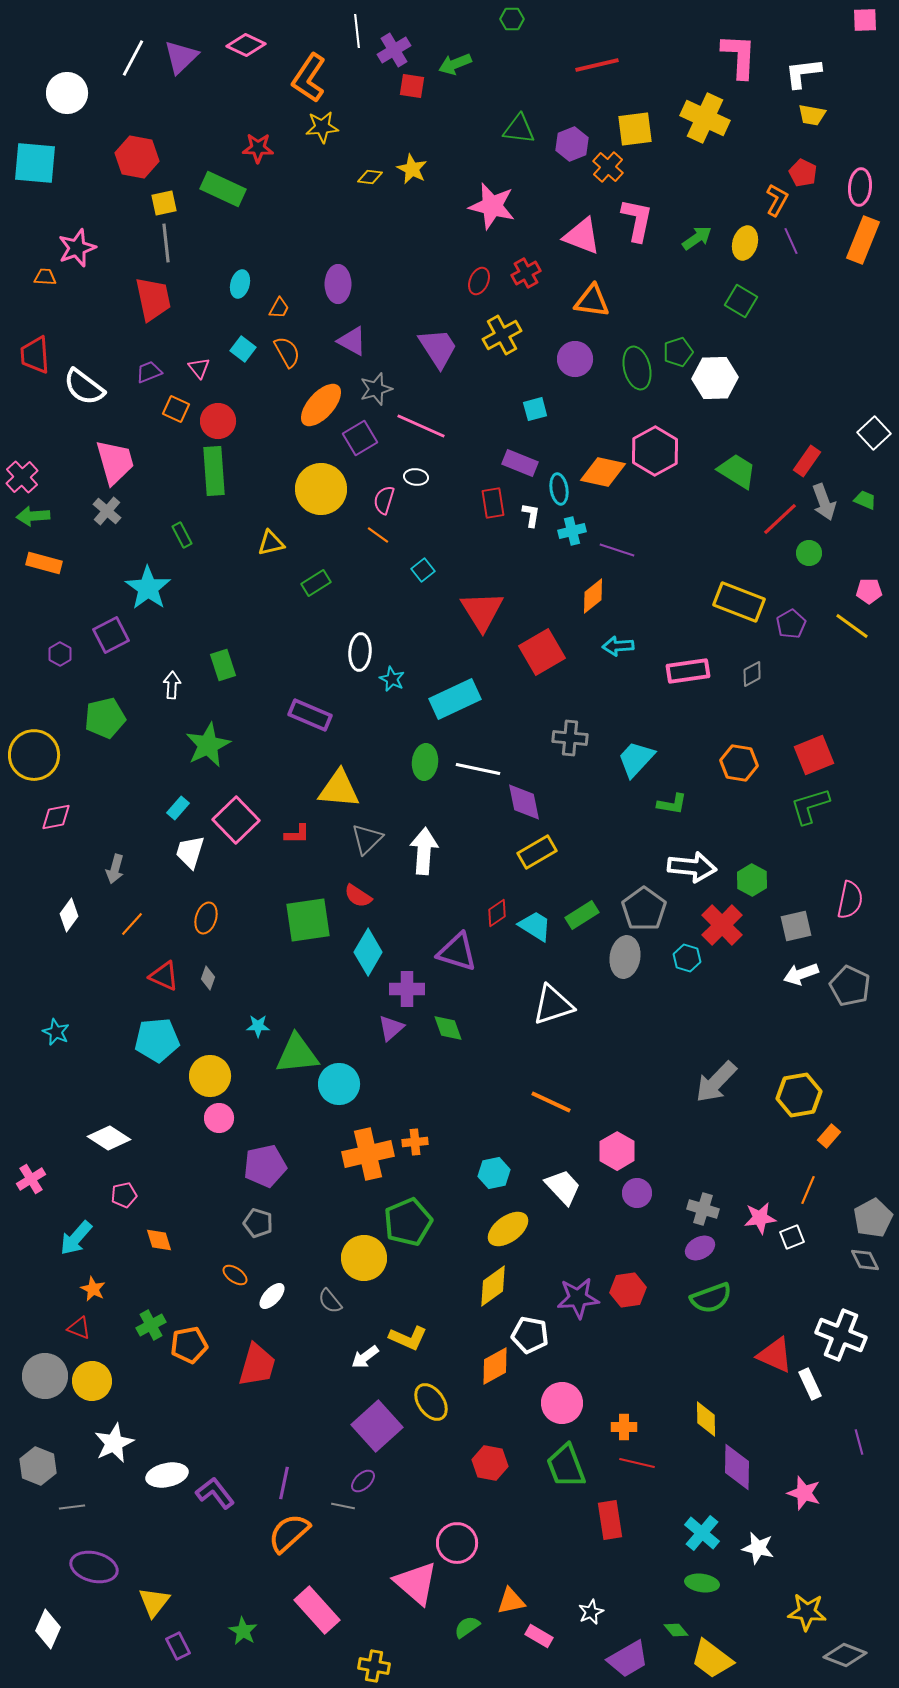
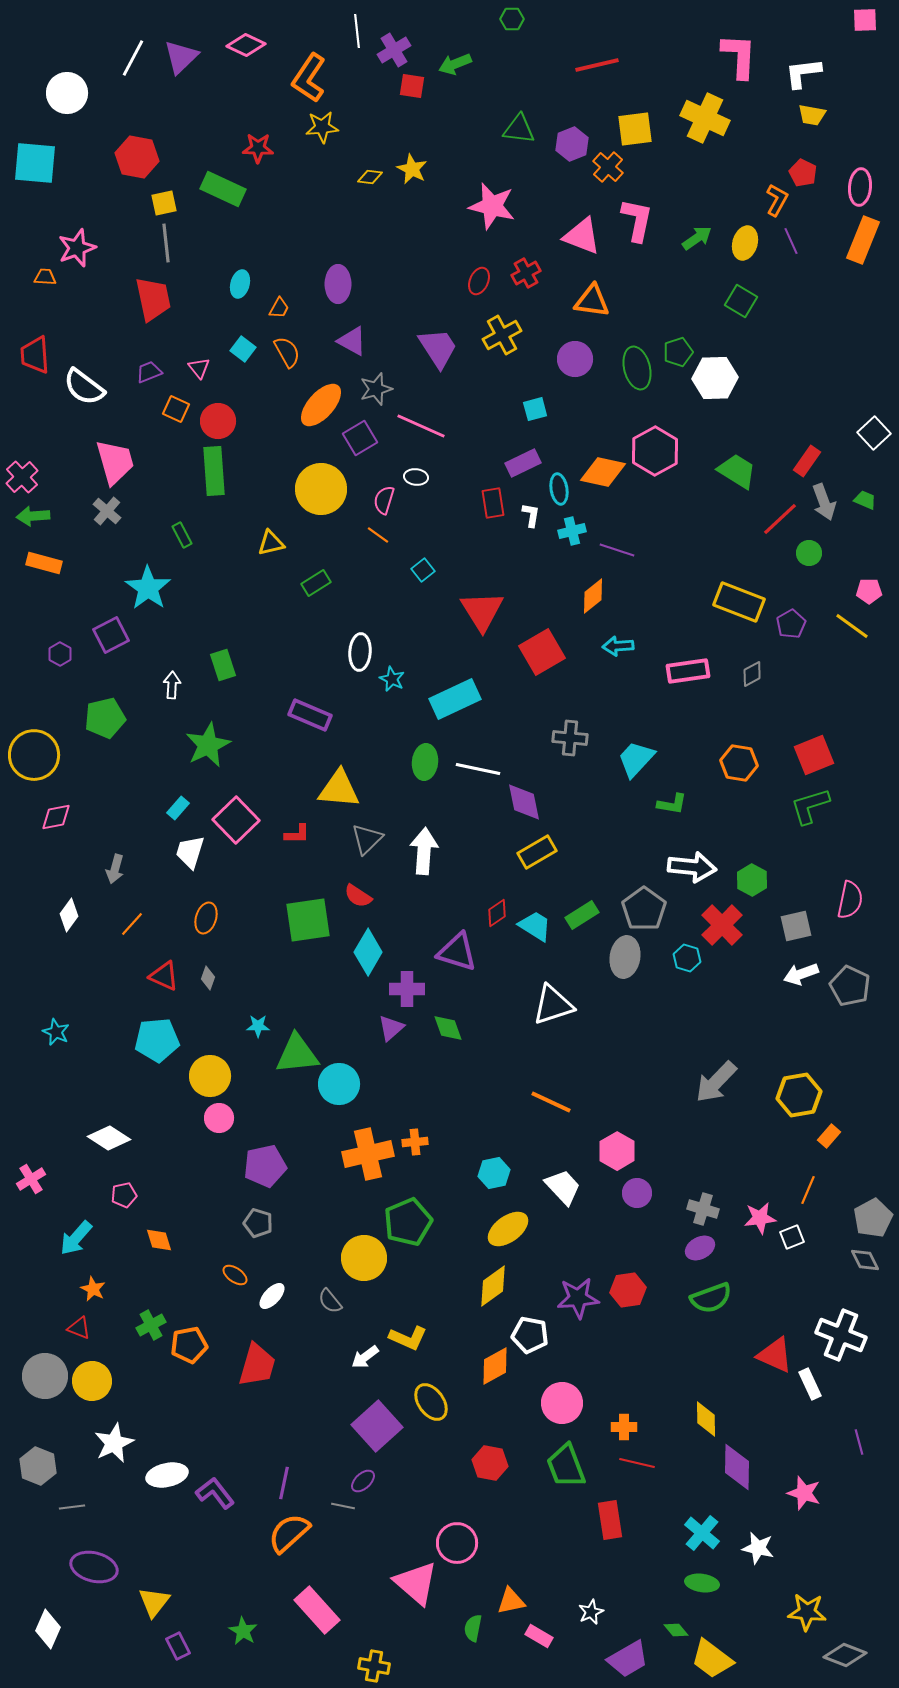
purple rectangle at (520, 463): moved 3 px right; rotated 48 degrees counterclockwise
green semicircle at (467, 1627): moved 6 px right, 1 px down; rotated 44 degrees counterclockwise
